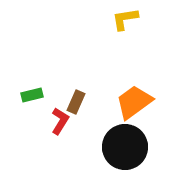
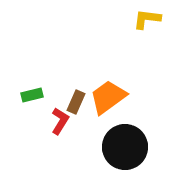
yellow L-shape: moved 22 px right; rotated 16 degrees clockwise
orange trapezoid: moved 26 px left, 5 px up
